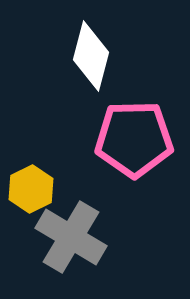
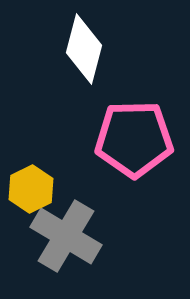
white diamond: moved 7 px left, 7 px up
gray cross: moved 5 px left, 1 px up
